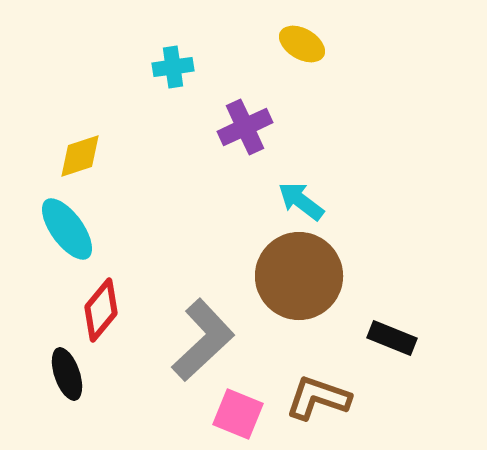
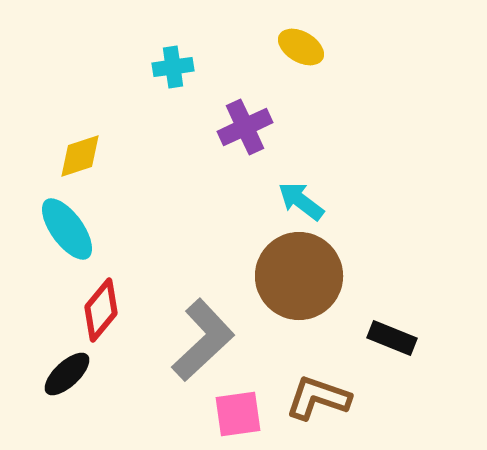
yellow ellipse: moved 1 px left, 3 px down
black ellipse: rotated 66 degrees clockwise
pink square: rotated 30 degrees counterclockwise
